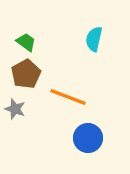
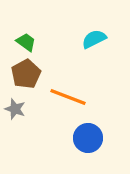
cyan semicircle: rotated 50 degrees clockwise
